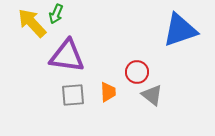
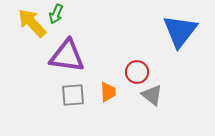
blue triangle: moved 1 px down; rotated 33 degrees counterclockwise
